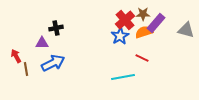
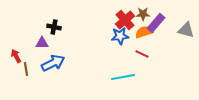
black cross: moved 2 px left, 1 px up; rotated 24 degrees clockwise
blue star: rotated 24 degrees clockwise
red line: moved 4 px up
